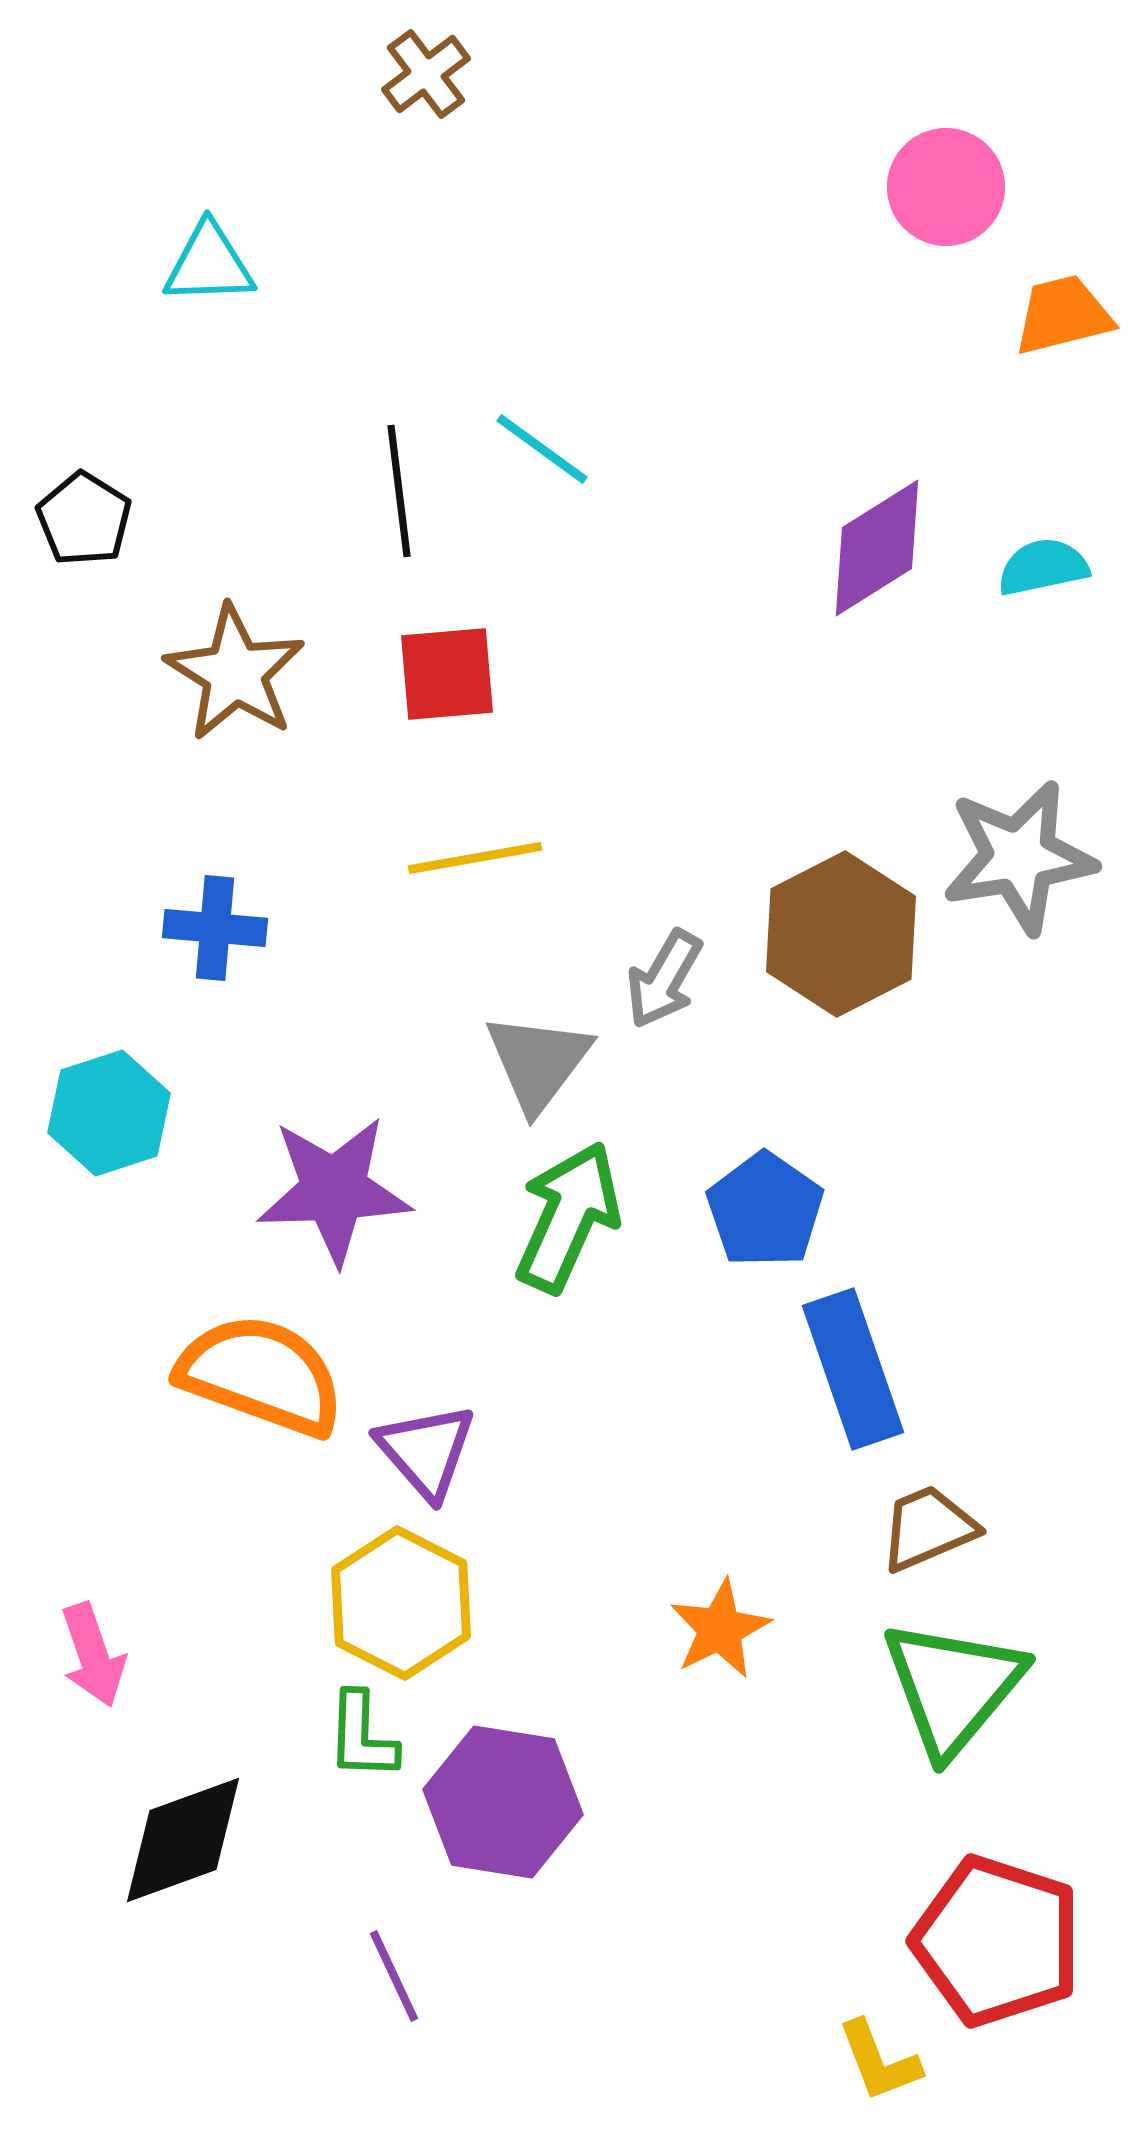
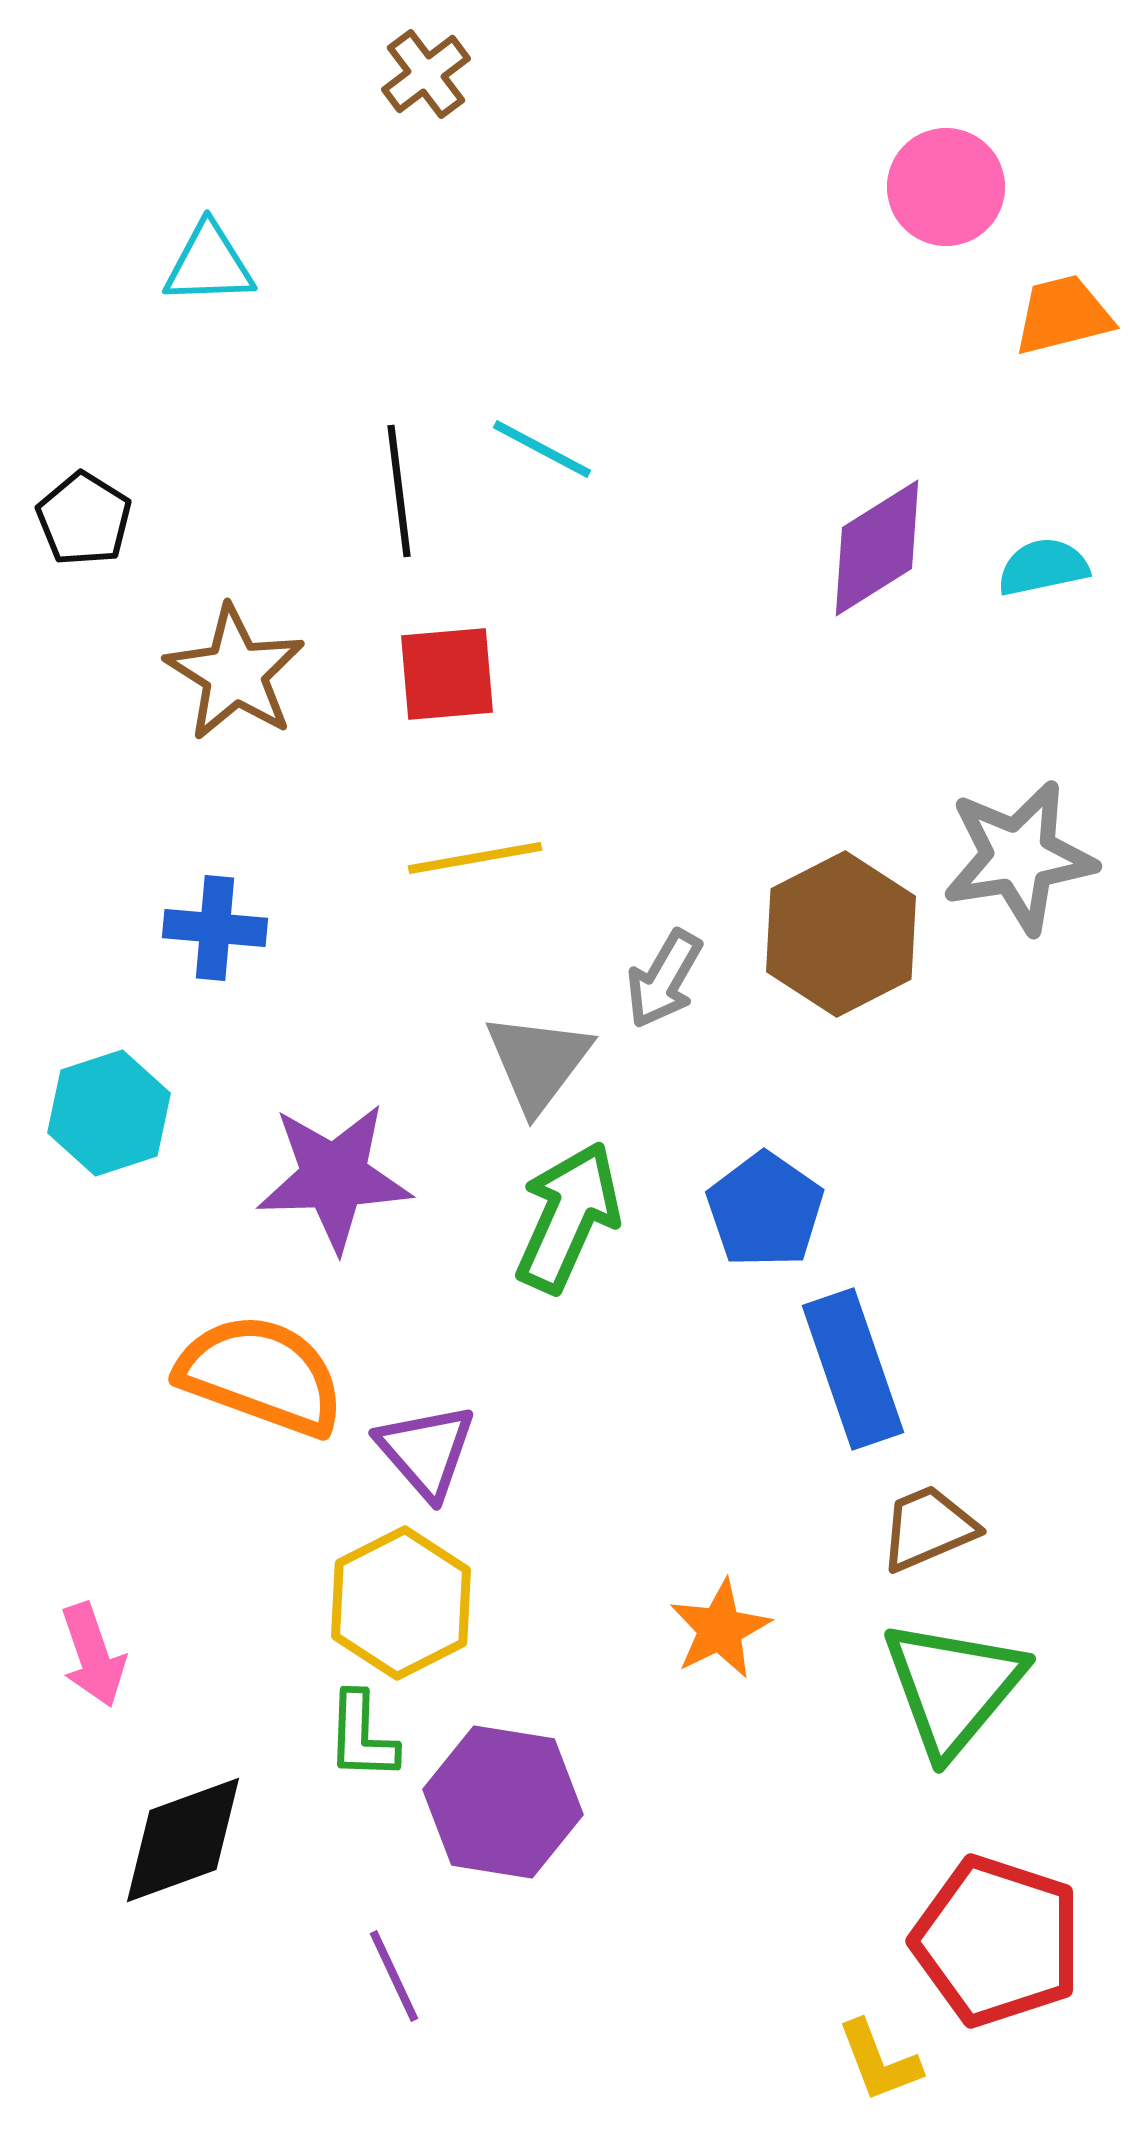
cyan line: rotated 8 degrees counterclockwise
purple star: moved 13 px up
yellow hexagon: rotated 6 degrees clockwise
